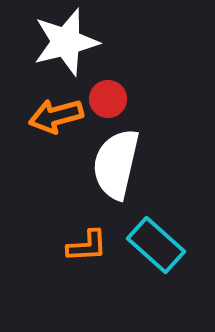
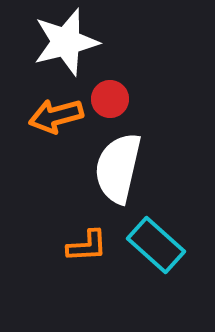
red circle: moved 2 px right
white semicircle: moved 2 px right, 4 px down
